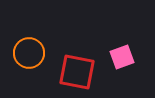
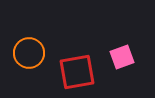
red square: rotated 21 degrees counterclockwise
